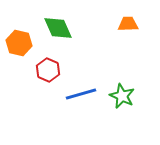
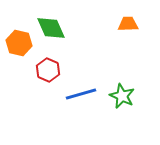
green diamond: moved 7 px left
